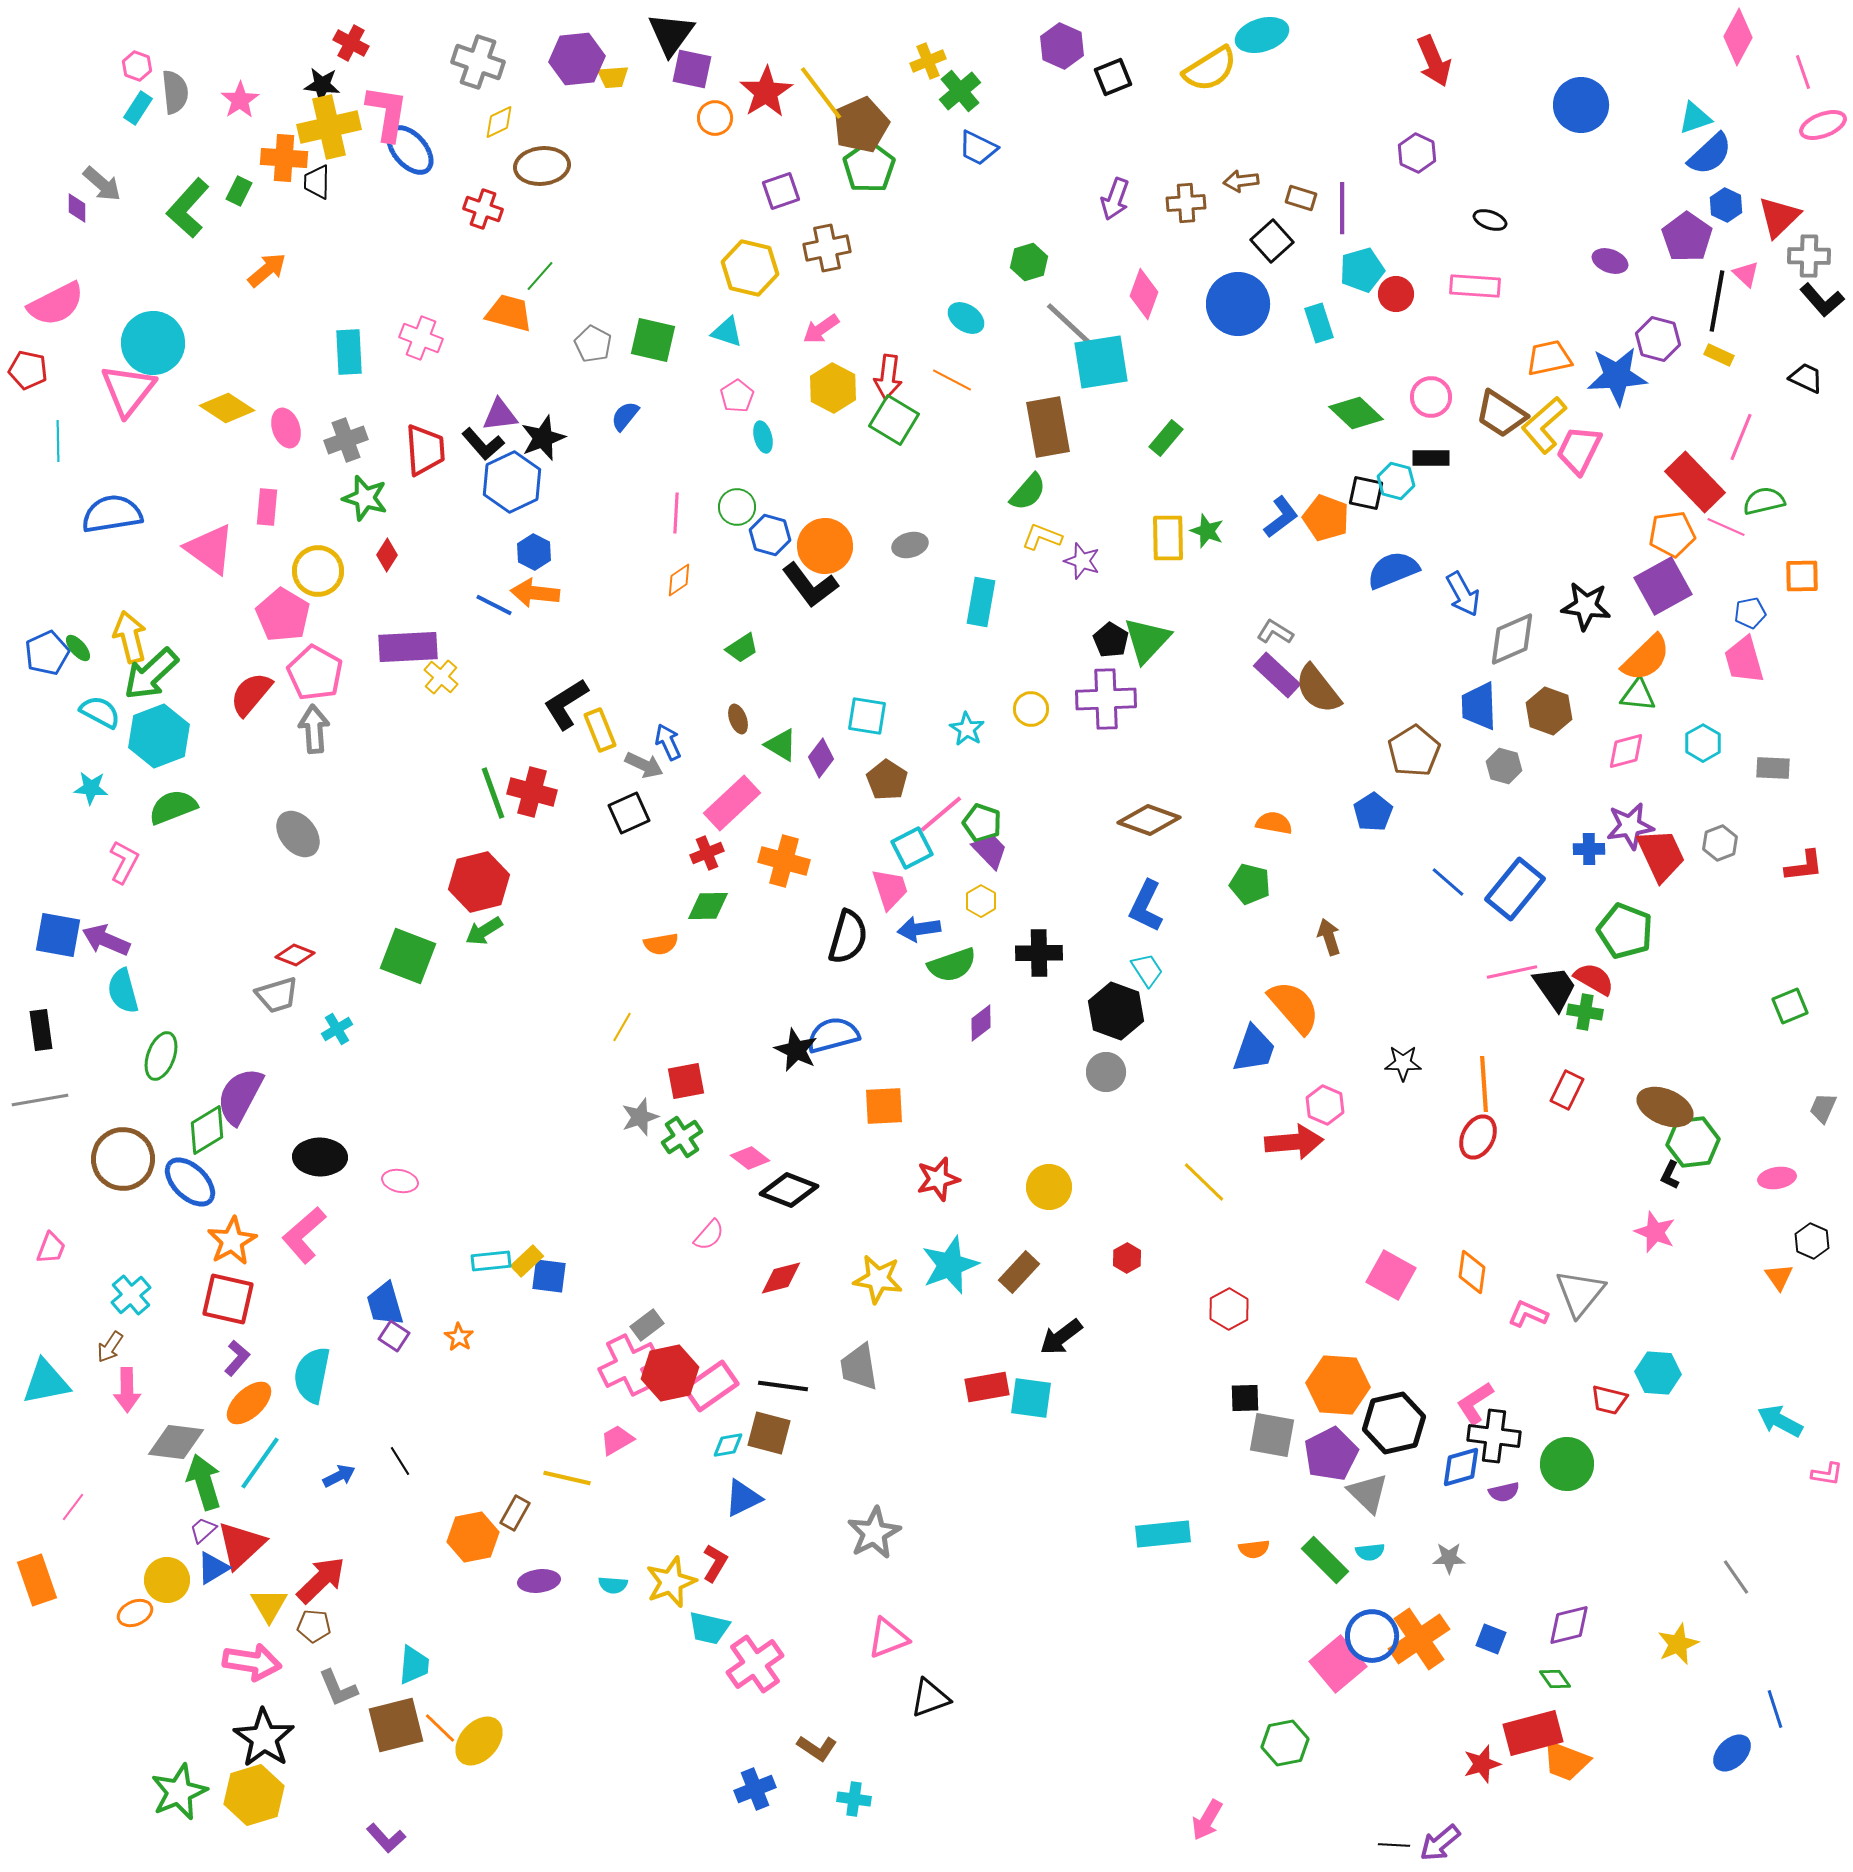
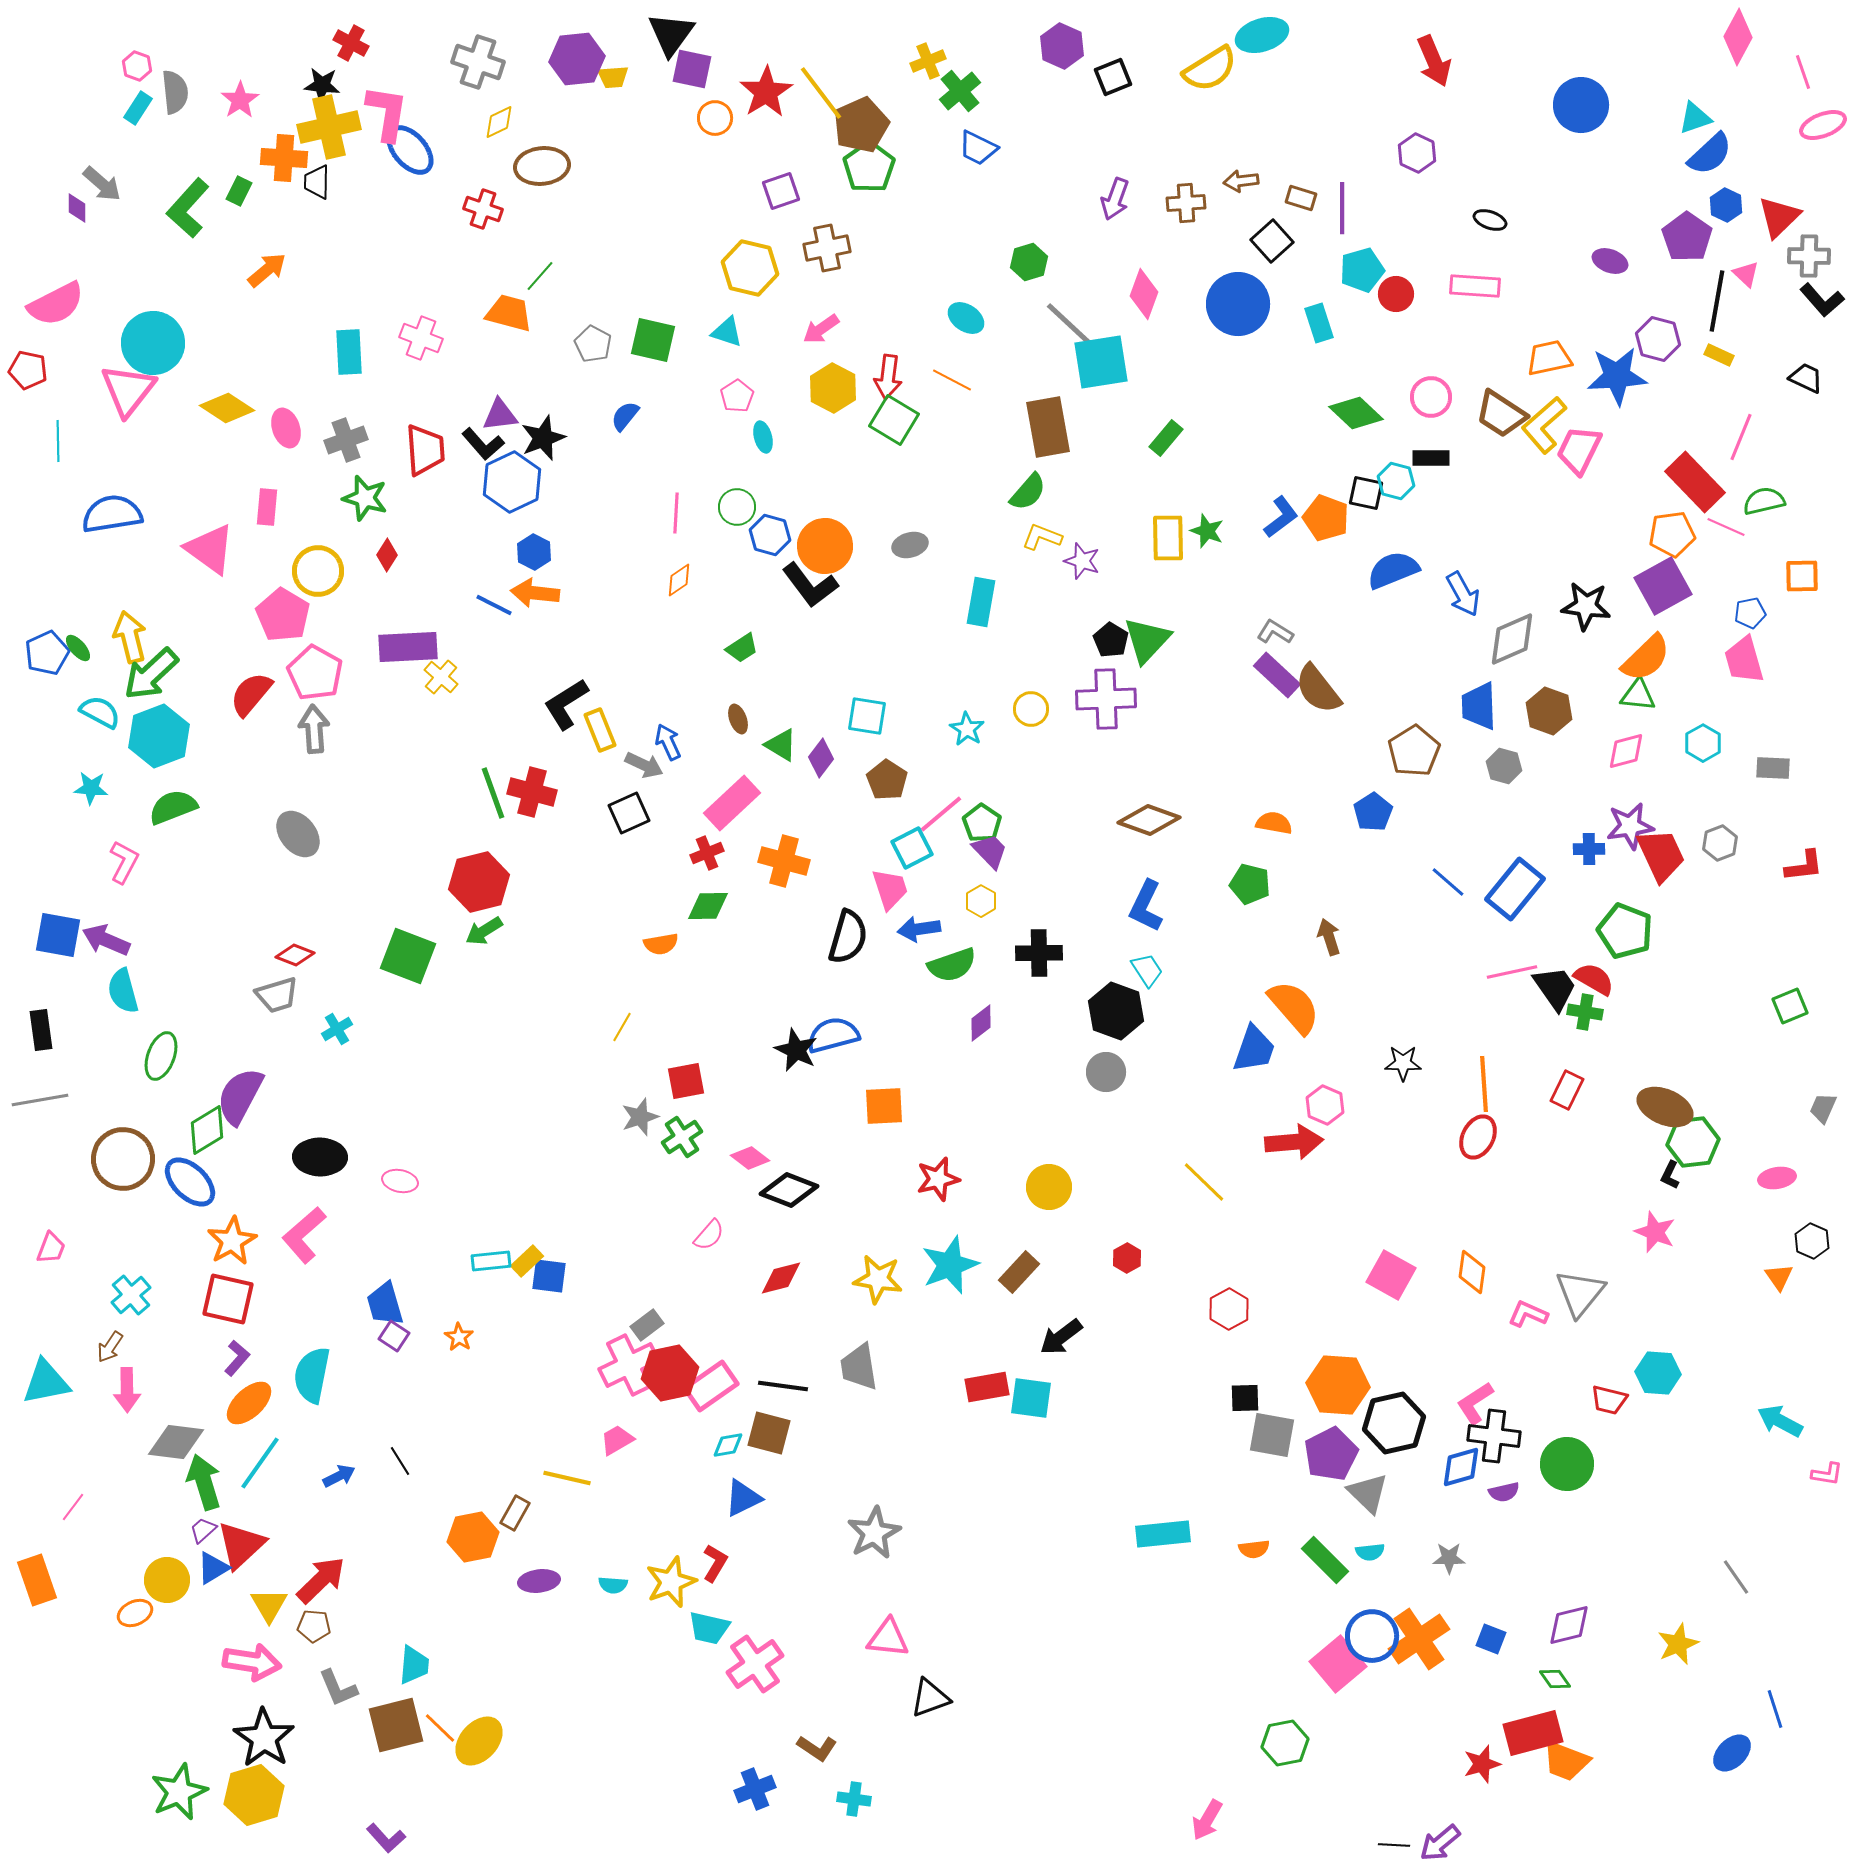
green pentagon at (982, 823): rotated 15 degrees clockwise
pink triangle at (888, 1638): rotated 27 degrees clockwise
